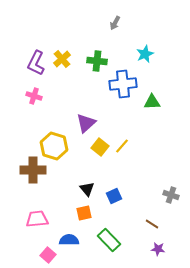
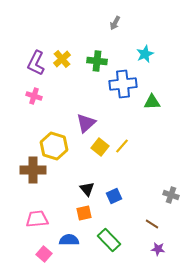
pink square: moved 4 px left, 1 px up
